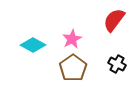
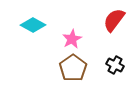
cyan diamond: moved 20 px up
black cross: moved 2 px left, 1 px down
